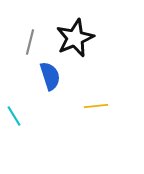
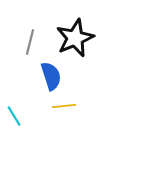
blue semicircle: moved 1 px right
yellow line: moved 32 px left
